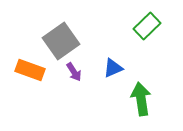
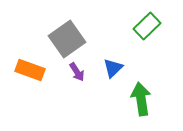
gray square: moved 6 px right, 2 px up
blue triangle: rotated 20 degrees counterclockwise
purple arrow: moved 3 px right
